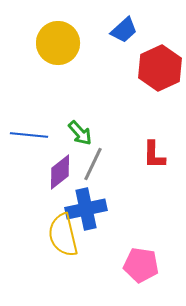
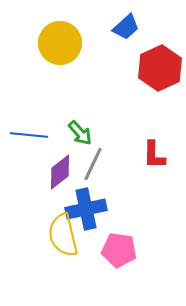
blue trapezoid: moved 2 px right, 3 px up
yellow circle: moved 2 px right
pink pentagon: moved 22 px left, 15 px up
